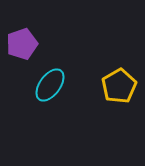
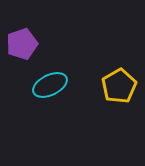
cyan ellipse: rotated 28 degrees clockwise
